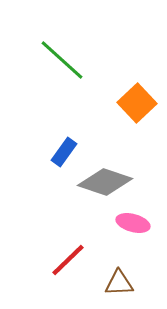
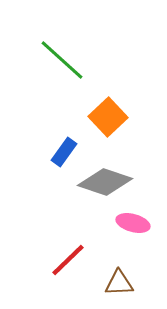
orange square: moved 29 px left, 14 px down
